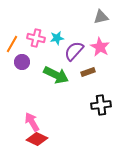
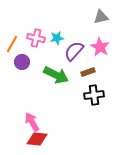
black cross: moved 7 px left, 10 px up
red diamond: rotated 20 degrees counterclockwise
